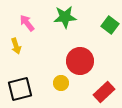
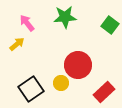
yellow arrow: moved 1 px right, 2 px up; rotated 112 degrees counterclockwise
red circle: moved 2 px left, 4 px down
black square: moved 11 px right; rotated 20 degrees counterclockwise
